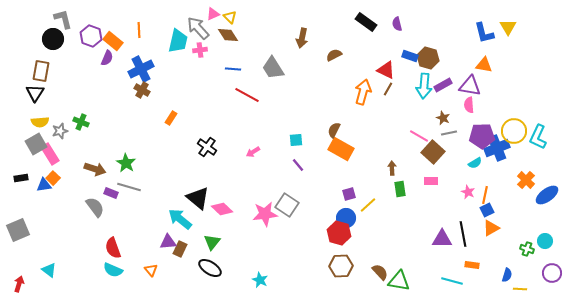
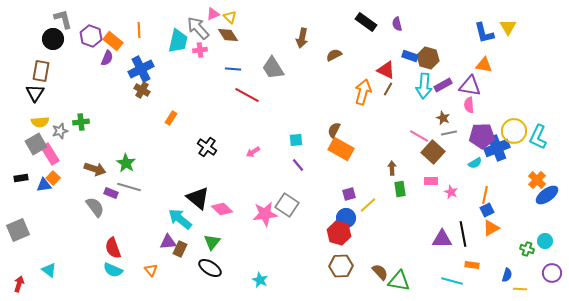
green cross at (81, 122): rotated 28 degrees counterclockwise
orange cross at (526, 180): moved 11 px right
pink star at (468, 192): moved 17 px left
